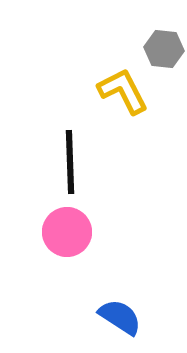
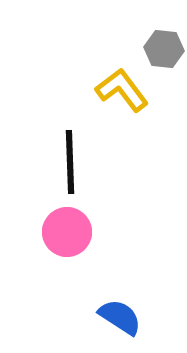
yellow L-shape: moved 1 px left, 1 px up; rotated 10 degrees counterclockwise
